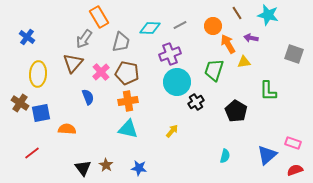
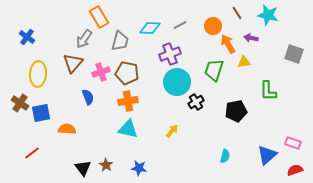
gray trapezoid: moved 1 px left, 1 px up
pink cross: rotated 24 degrees clockwise
black pentagon: rotated 30 degrees clockwise
